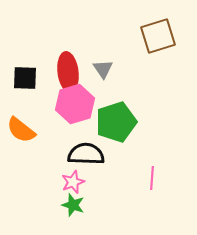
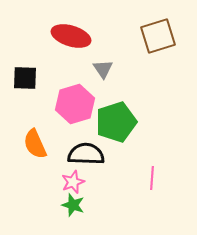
red ellipse: moved 3 px right, 36 px up; rotated 66 degrees counterclockwise
orange semicircle: moved 14 px right, 14 px down; rotated 28 degrees clockwise
